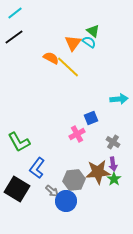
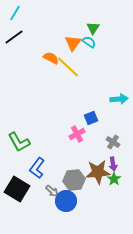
cyan line: rotated 21 degrees counterclockwise
green triangle: moved 3 px up; rotated 24 degrees clockwise
